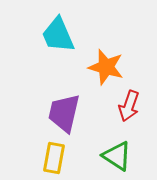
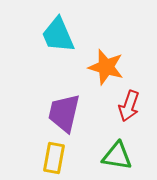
green triangle: rotated 24 degrees counterclockwise
